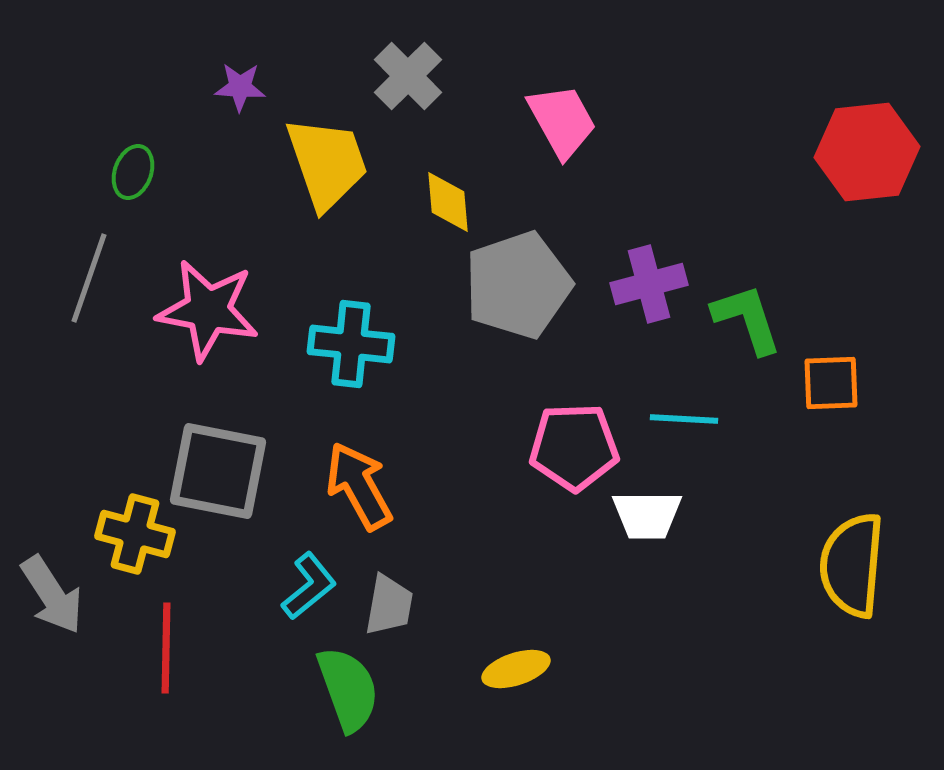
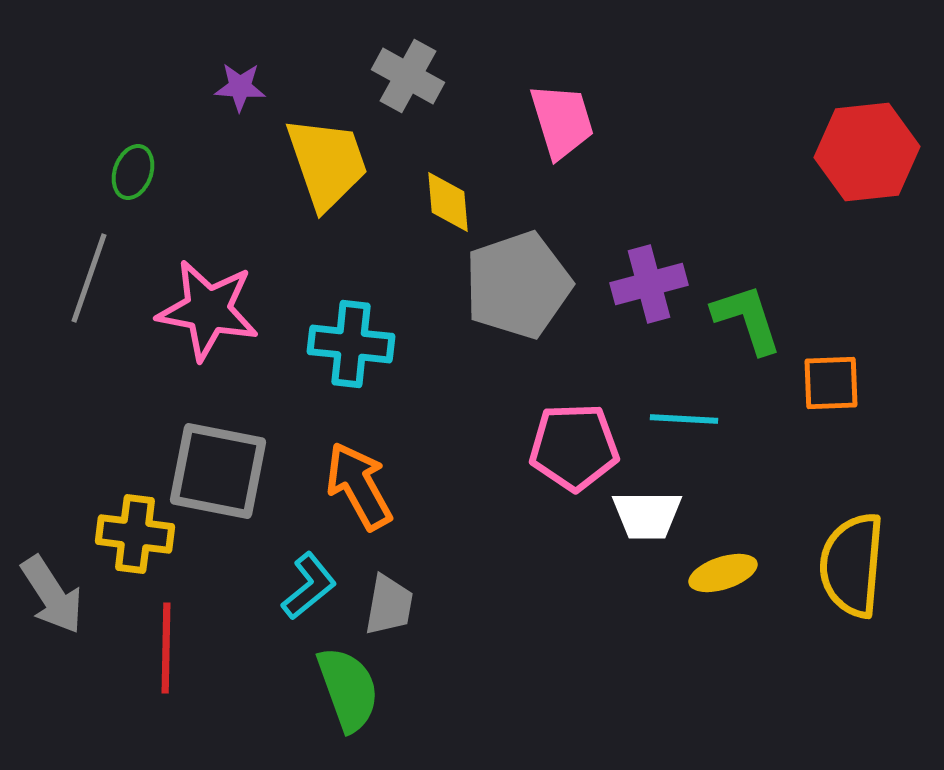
gray cross: rotated 16 degrees counterclockwise
pink trapezoid: rotated 12 degrees clockwise
yellow cross: rotated 8 degrees counterclockwise
yellow ellipse: moved 207 px right, 96 px up
